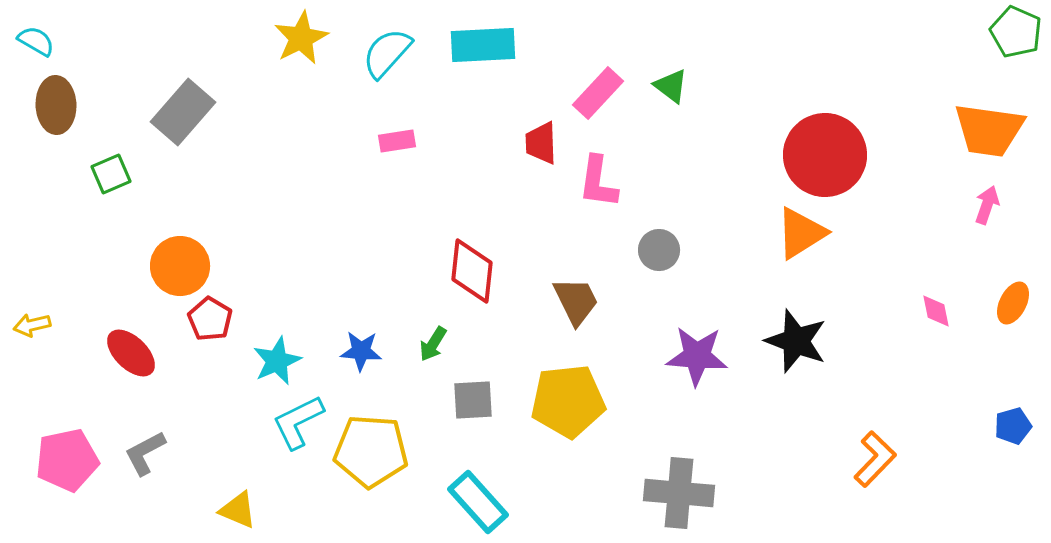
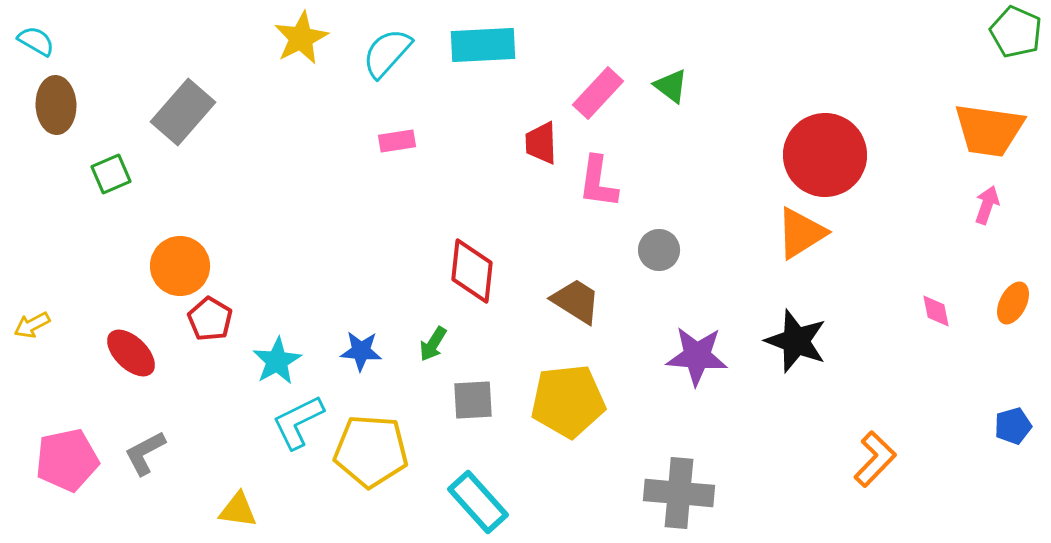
brown trapezoid at (576, 301): rotated 32 degrees counterclockwise
yellow arrow at (32, 325): rotated 15 degrees counterclockwise
cyan star at (277, 361): rotated 6 degrees counterclockwise
yellow triangle at (238, 510): rotated 15 degrees counterclockwise
